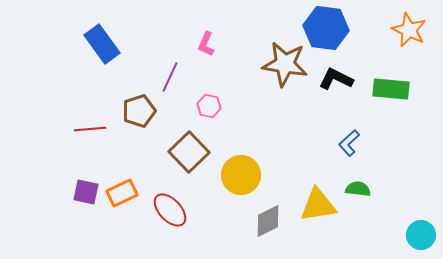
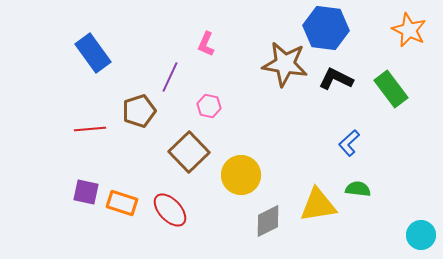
blue rectangle: moved 9 px left, 9 px down
green rectangle: rotated 48 degrees clockwise
orange rectangle: moved 10 px down; rotated 44 degrees clockwise
